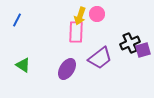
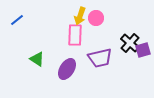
pink circle: moved 1 px left, 4 px down
blue line: rotated 24 degrees clockwise
pink rectangle: moved 1 px left, 3 px down
black cross: rotated 24 degrees counterclockwise
purple trapezoid: rotated 25 degrees clockwise
green triangle: moved 14 px right, 6 px up
